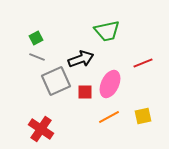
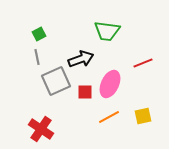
green trapezoid: rotated 20 degrees clockwise
green square: moved 3 px right, 4 px up
gray line: rotated 56 degrees clockwise
